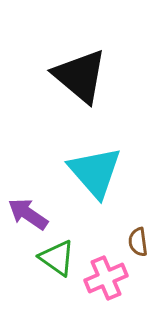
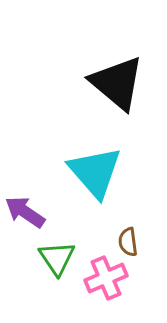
black triangle: moved 37 px right, 7 px down
purple arrow: moved 3 px left, 2 px up
brown semicircle: moved 10 px left
green triangle: rotated 21 degrees clockwise
